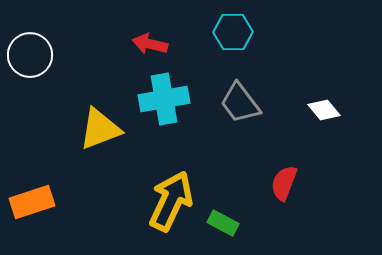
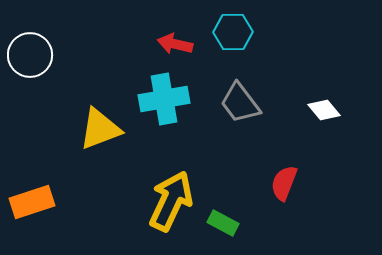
red arrow: moved 25 px right
